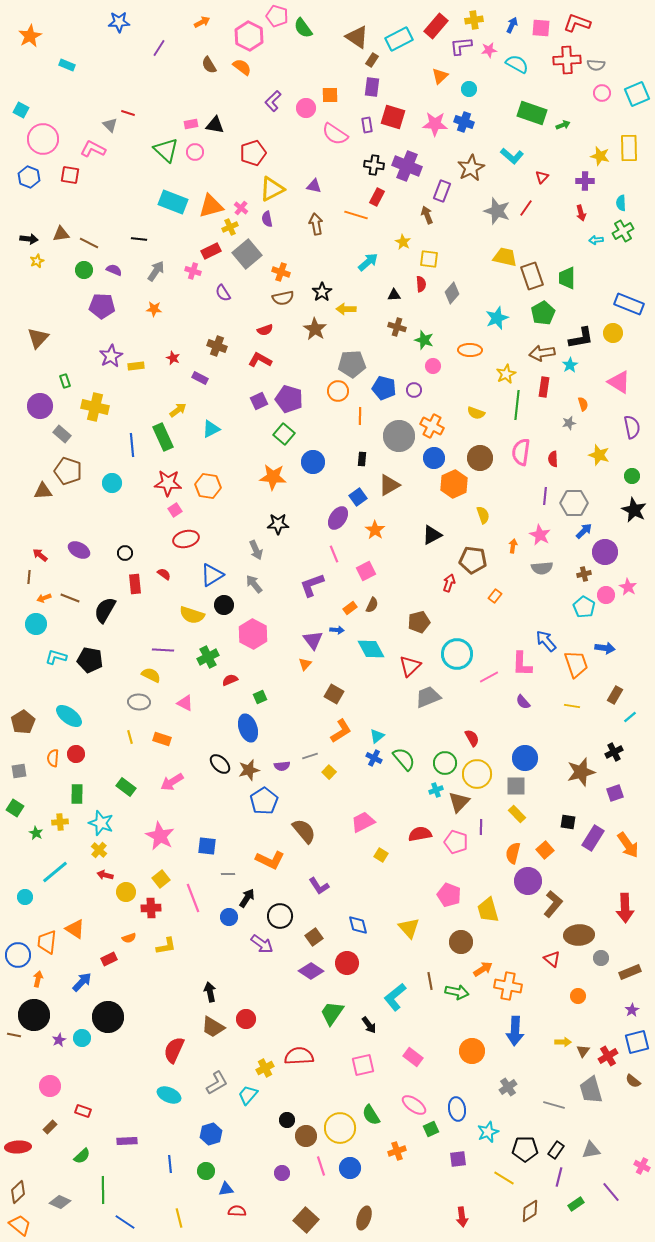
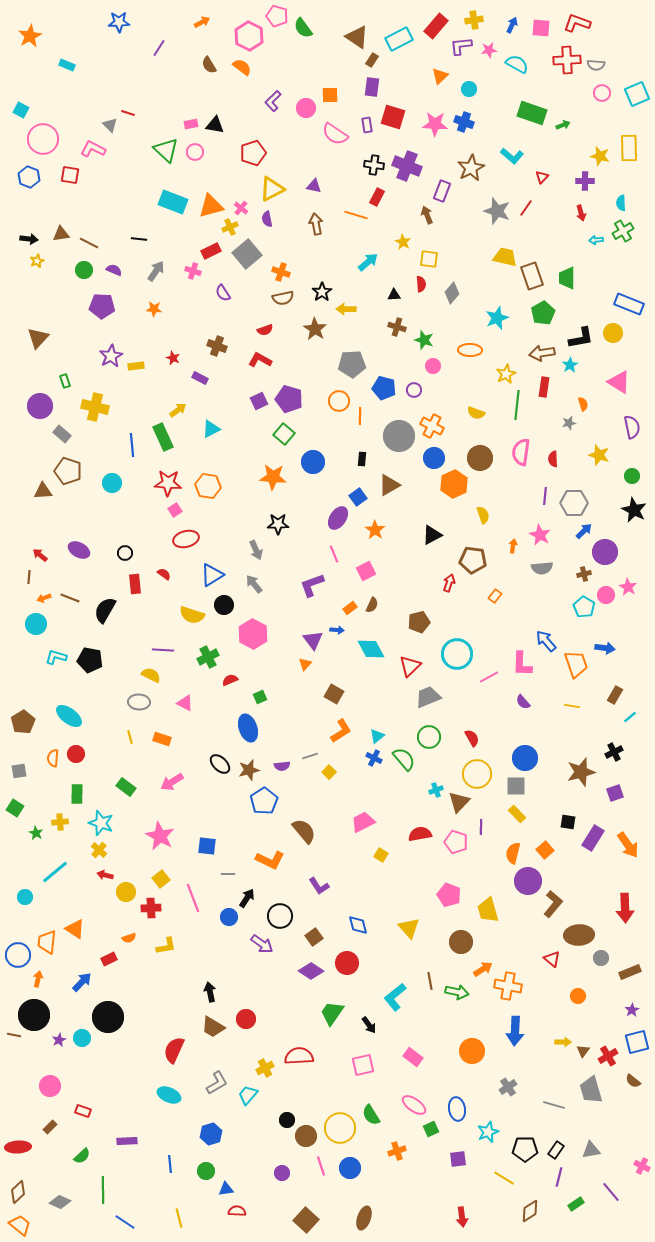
orange circle at (338, 391): moved 1 px right, 10 px down
green circle at (445, 763): moved 16 px left, 26 px up
